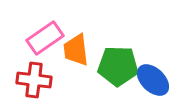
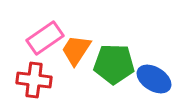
orange trapezoid: rotated 40 degrees clockwise
green pentagon: moved 4 px left, 2 px up
blue ellipse: moved 1 px right, 1 px up; rotated 12 degrees counterclockwise
